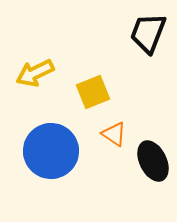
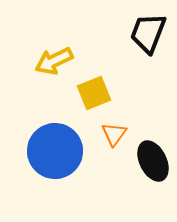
yellow arrow: moved 19 px right, 12 px up
yellow square: moved 1 px right, 1 px down
orange triangle: rotated 32 degrees clockwise
blue circle: moved 4 px right
